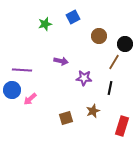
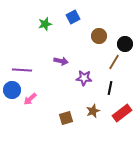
red rectangle: moved 13 px up; rotated 36 degrees clockwise
